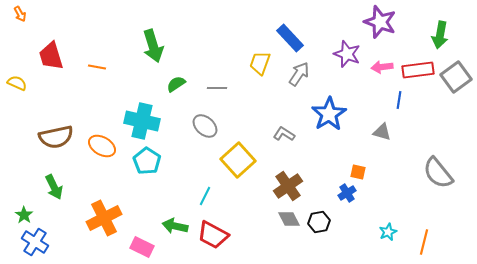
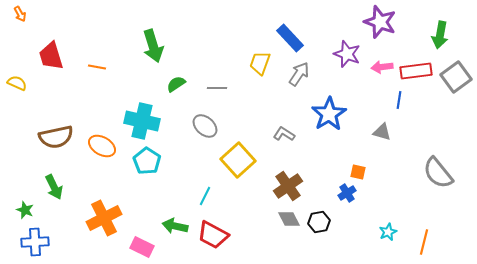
red rectangle at (418, 70): moved 2 px left, 1 px down
green star at (24, 215): moved 1 px right, 5 px up; rotated 12 degrees counterclockwise
blue cross at (35, 242): rotated 36 degrees counterclockwise
